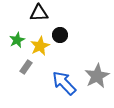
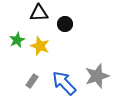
black circle: moved 5 px right, 11 px up
yellow star: rotated 24 degrees counterclockwise
gray rectangle: moved 6 px right, 14 px down
gray star: rotated 10 degrees clockwise
